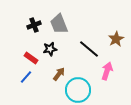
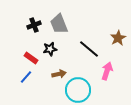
brown star: moved 2 px right, 1 px up
brown arrow: rotated 40 degrees clockwise
